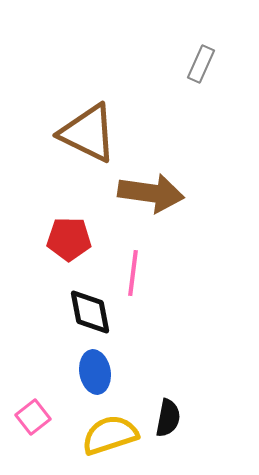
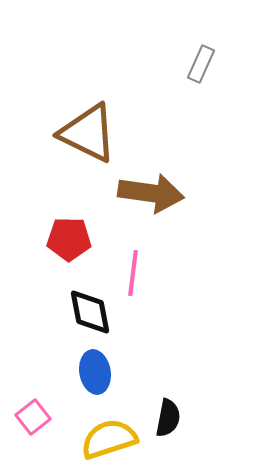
yellow semicircle: moved 1 px left, 4 px down
